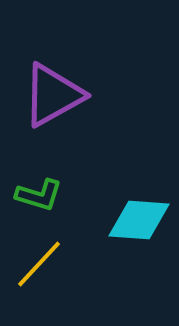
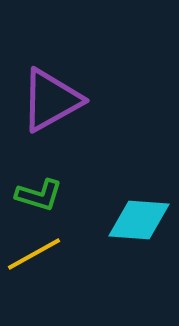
purple triangle: moved 2 px left, 5 px down
yellow line: moved 5 px left, 10 px up; rotated 18 degrees clockwise
